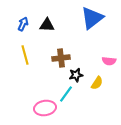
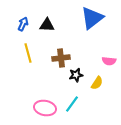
yellow line: moved 3 px right, 2 px up
cyan line: moved 6 px right, 10 px down
pink ellipse: rotated 20 degrees clockwise
